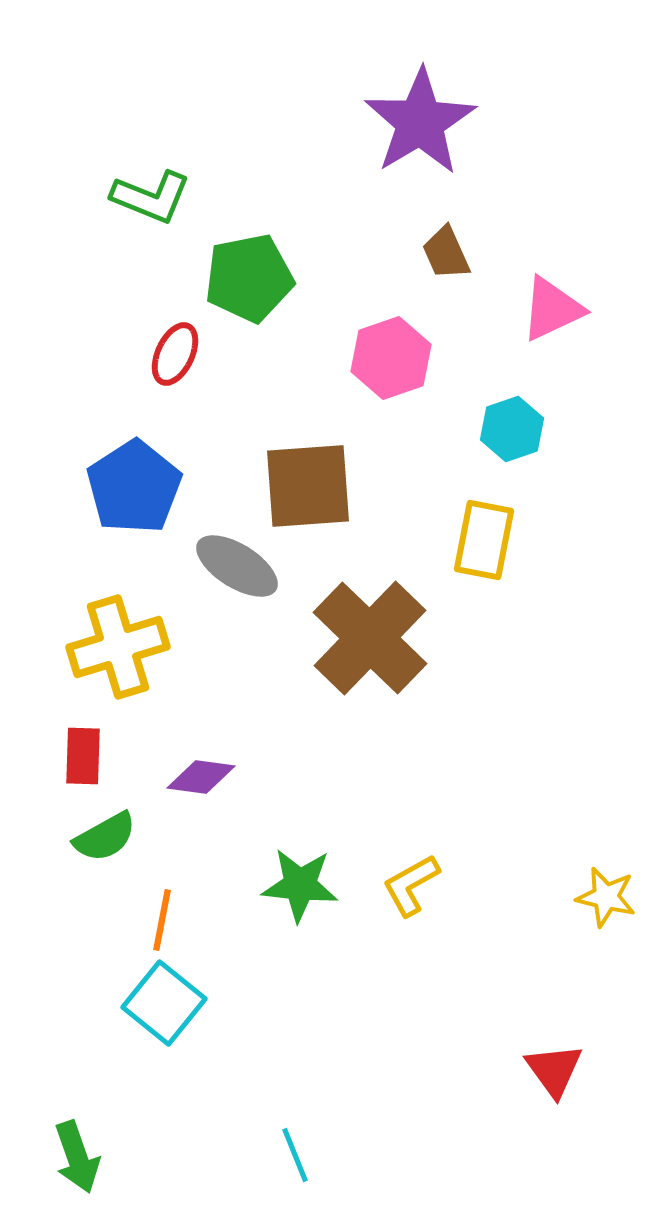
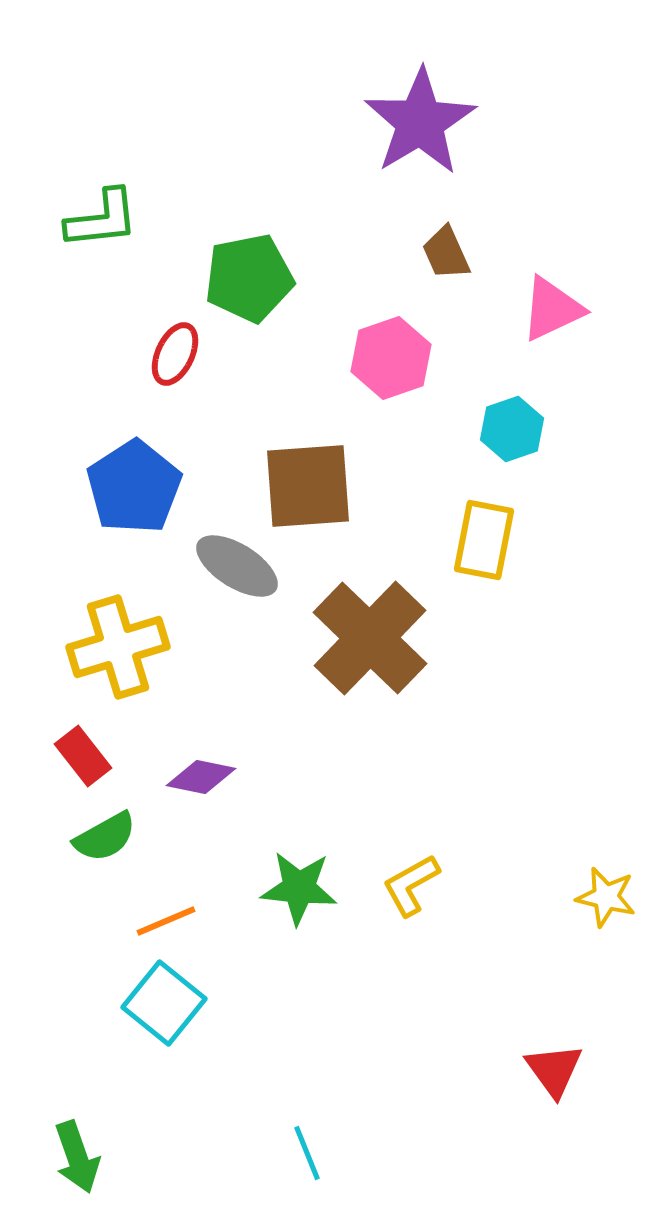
green L-shape: moved 49 px left, 22 px down; rotated 28 degrees counterclockwise
red rectangle: rotated 40 degrees counterclockwise
purple diamond: rotated 4 degrees clockwise
green star: moved 1 px left, 3 px down
orange line: moved 4 px right, 1 px down; rotated 56 degrees clockwise
cyan line: moved 12 px right, 2 px up
